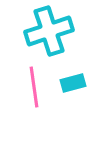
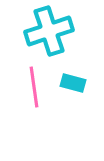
cyan rectangle: rotated 30 degrees clockwise
